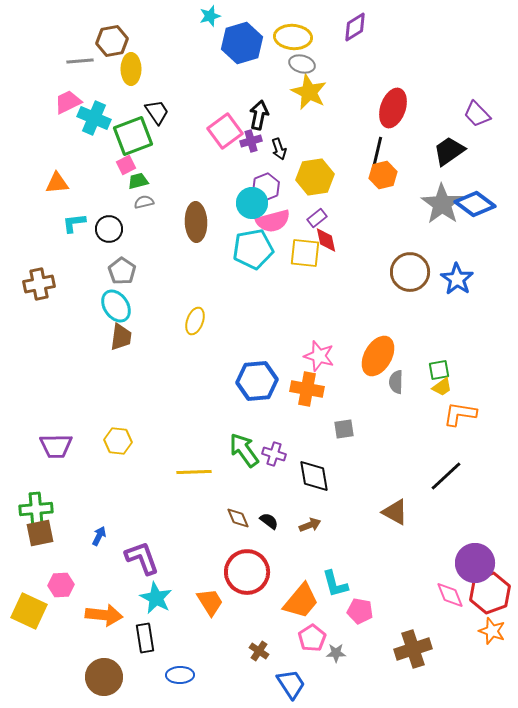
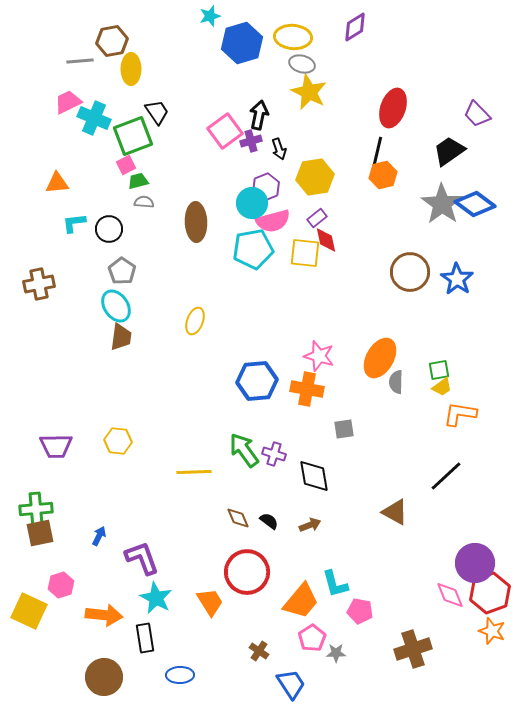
gray semicircle at (144, 202): rotated 18 degrees clockwise
orange ellipse at (378, 356): moved 2 px right, 2 px down
pink hexagon at (61, 585): rotated 15 degrees counterclockwise
